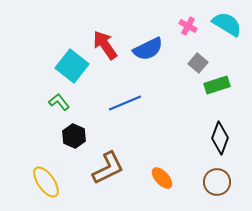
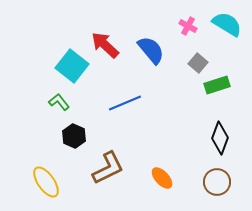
red arrow: rotated 12 degrees counterclockwise
blue semicircle: moved 3 px right, 1 px down; rotated 104 degrees counterclockwise
